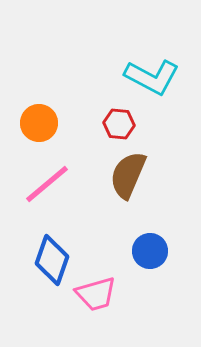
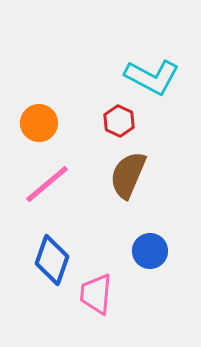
red hexagon: moved 3 px up; rotated 20 degrees clockwise
pink trapezoid: rotated 111 degrees clockwise
